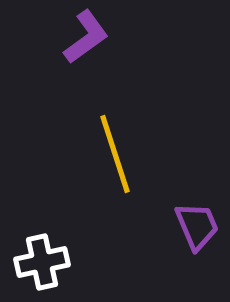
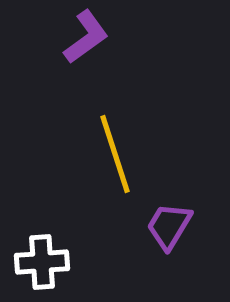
purple trapezoid: moved 28 px left; rotated 126 degrees counterclockwise
white cross: rotated 8 degrees clockwise
